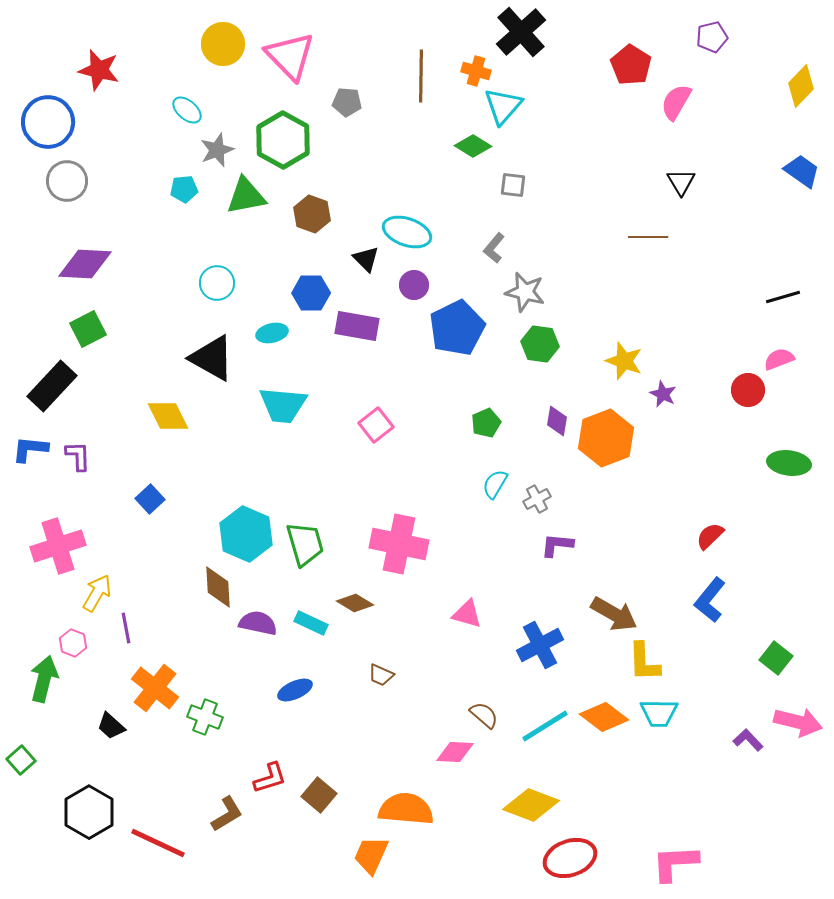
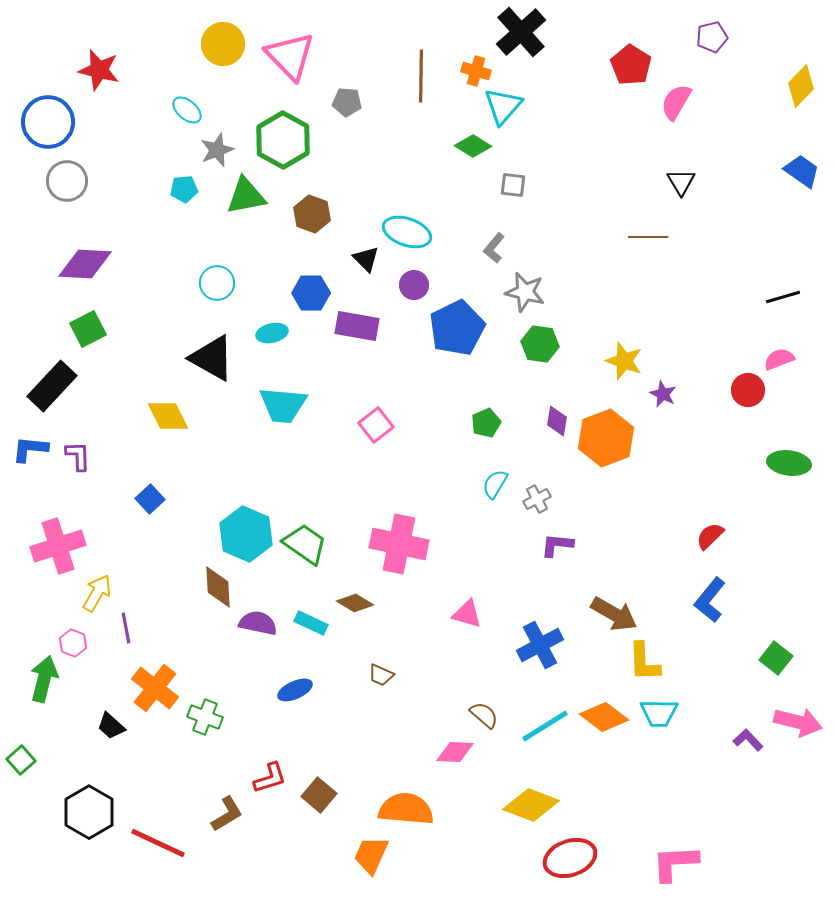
green trapezoid at (305, 544): rotated 39 degrees counterclockwise
